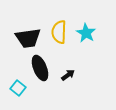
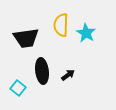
yellow semicircle: moved 2 px right, 7 px up
black trapezoid: moved 2 px left
black ellipse: moved 2 px right, 3 px down; rotated 15 degrees clockwise
